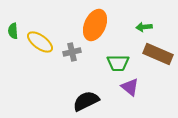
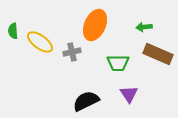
purple triangle: moved 1 px left, 7 px down; rotated 18 degrees clockwise
